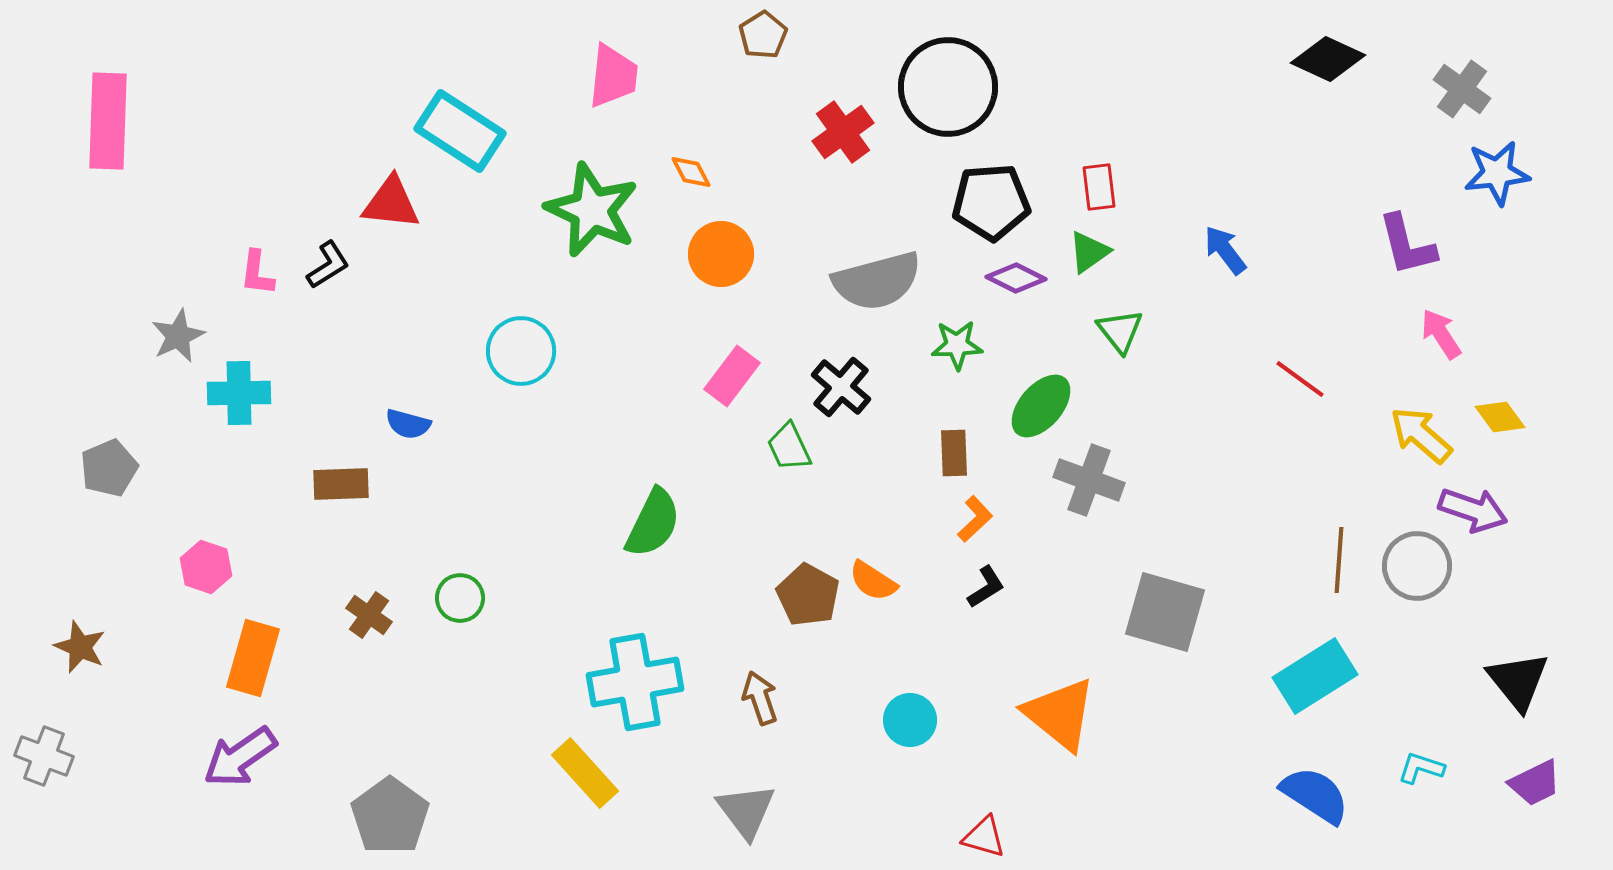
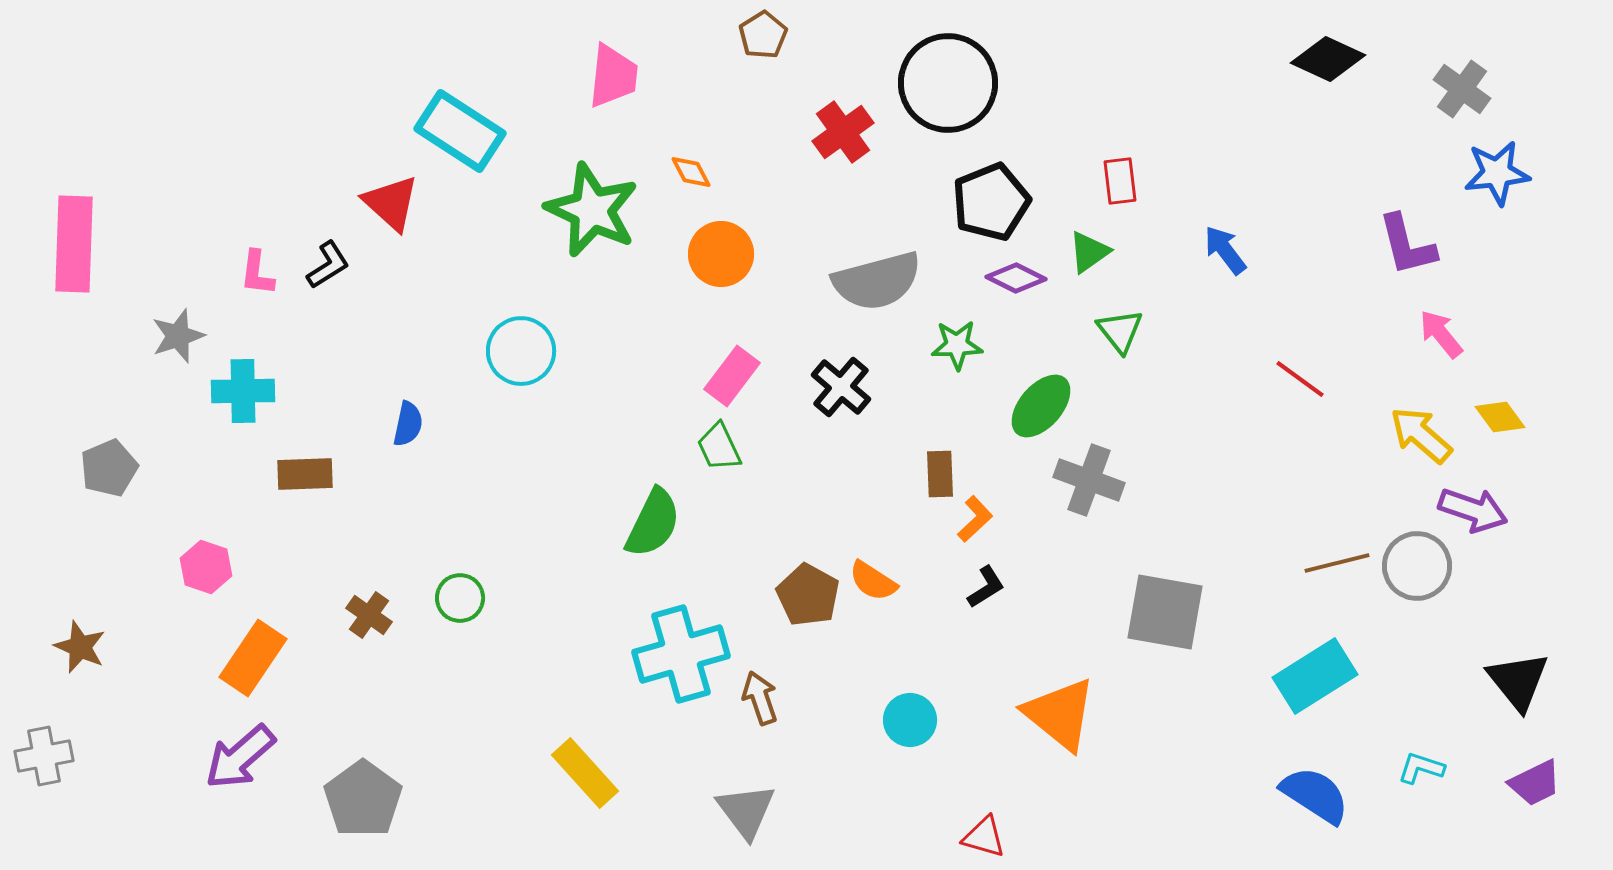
black circle at (948, 87): moved 4 px up
pink rectangle at (108, 121): moved 34 px left, 123 px down
red rectangle at (1099, 187): moved 21 px right, 6 px up
black pentagon at (991, 202): rotated 18 degrees counterclockwise
red triangle at (391, 203): rotated 36 degrees clockwise
pink arrow at (1441, 334): rotated 6 degrees counterclockwise
gray star at (178, 336): rotated 6 degrees clockwise
cyan cross at (239, 393): moved 4 px right, 2 px up
blue semicircle at (408, 424): rotated 93 degrees counterclockwise
green trapezoid at (789, 447): moved 70 px left
brown rectangle at (954, 453): moved 14 px left, 21 px down
brown rectangle at (341, 484): moved 36 px left, 10 px up
brown line at (1339, 560): moved 2 px left, 3 px down; rotated 72 degrees clockwise
gray square at (1165, 612): rotated 6 degrees counterclockwise
orange rectangle at (253, 658): rotated 18 degrees clockwise
cyan cross at (635, 682): moved 46 px right, 28 px up; rotated 6 degrees counterclockwise
gray cross at (44, 756): rotated 32 degrees counterclockwise
purple arrow at (240, 757): rotated 6 degrees counterclockwise
gray pentagon at (390, 816): moved 27 px left, 17 px up
